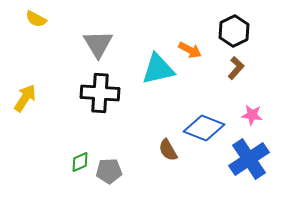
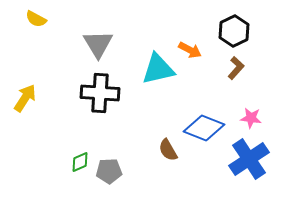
pink star: moved 1 px left, 3 px down
